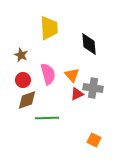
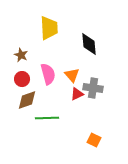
red circle: moved 1 px left, 1 px up
